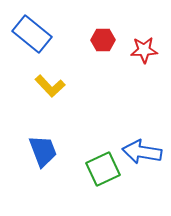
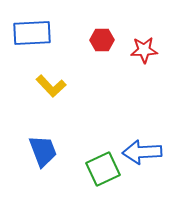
blue rectangle: moved 1 px up; rotated 42 degrees counterclockwise
red hexagon: moved 1 px left
yellow L-shape: moved 1 px right
blue arrow: rotated 12 degrees counterclockwise
